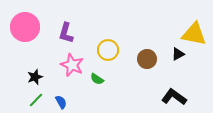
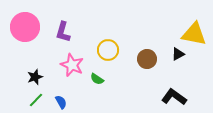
purple L-shape: moved 3 px left, 1 px up
